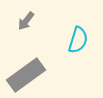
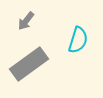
gray rectangle: moved 3 px right, 11 px up
